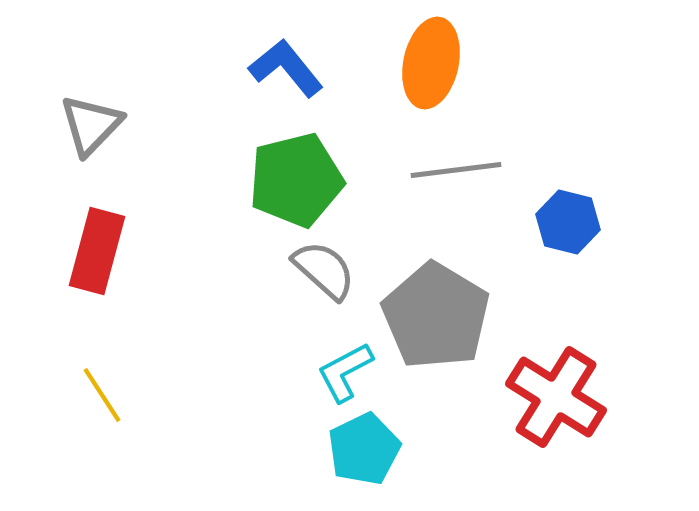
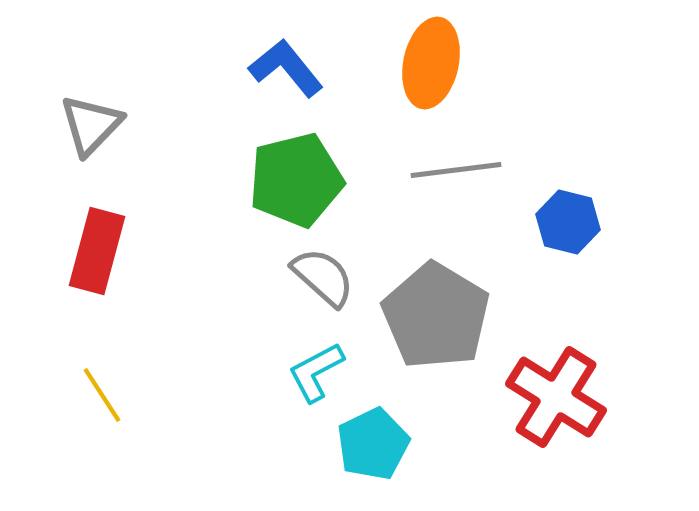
gray semicircle: moved 1 px left, 7 px down
cyan L-shape: moved 29 px left
cyan pentagon: moved 9 px right, 5 px up
